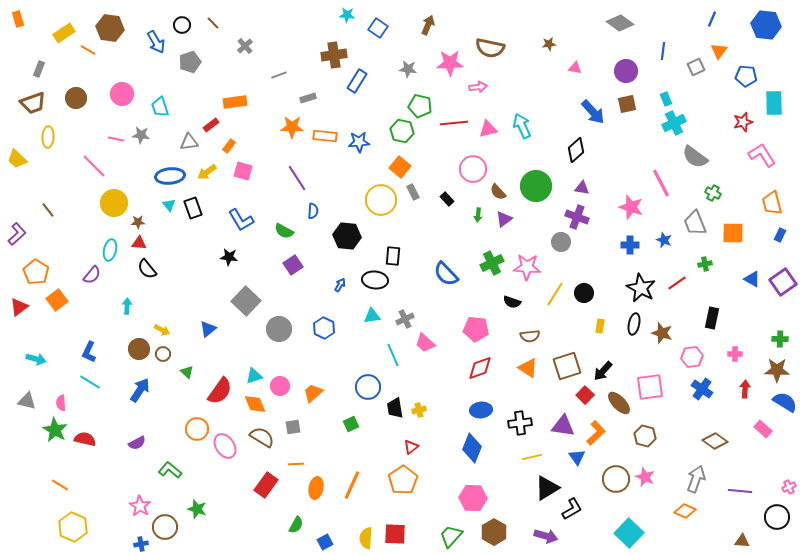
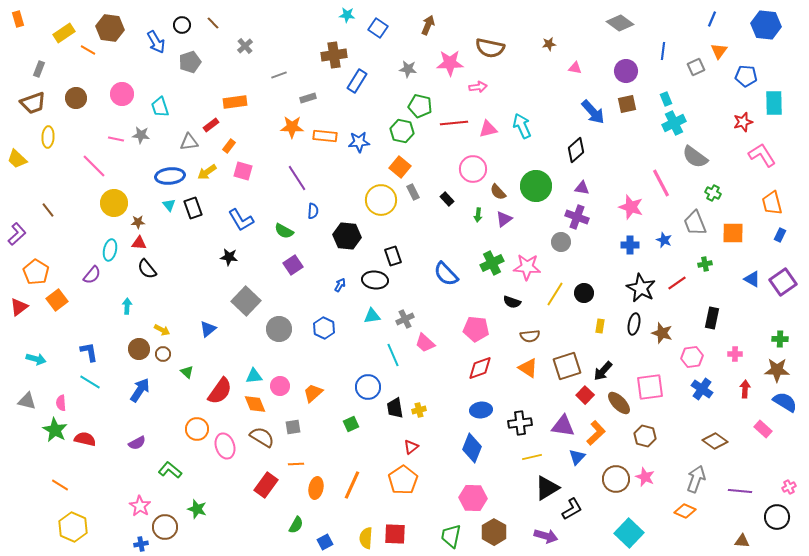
black rectangle at (393, 256): rotated 24 degrees counterclockwise
blue L-shape at (89, 352): rotated 145 degrees clockwise
cyan triangle at (254, 376): rotated 12 degrees clockwise
pink ellipse at (225, 446): rotated 15 degrees clockwise
blue triangle at (577, 457): rotated 18 degrees clockwise
green trapezoid at (451, 536): rotated 30 degrees counterclockwise
